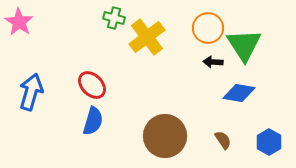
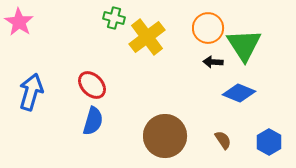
blue diamond: rotated 12 degrees clockwise
